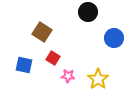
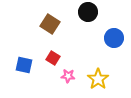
brown square: moved 8 px right, 8 px up
